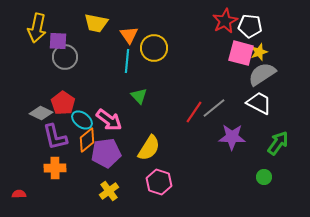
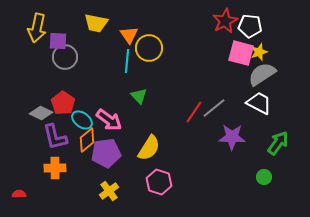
yellow circle: moved 5 px left
